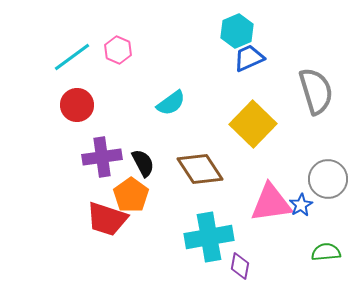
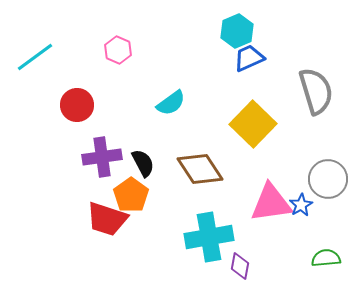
cyan line: moved 37 px left
green semicircle: moved 6 px down
